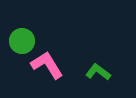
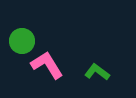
green L-shape: moved 1 px left
